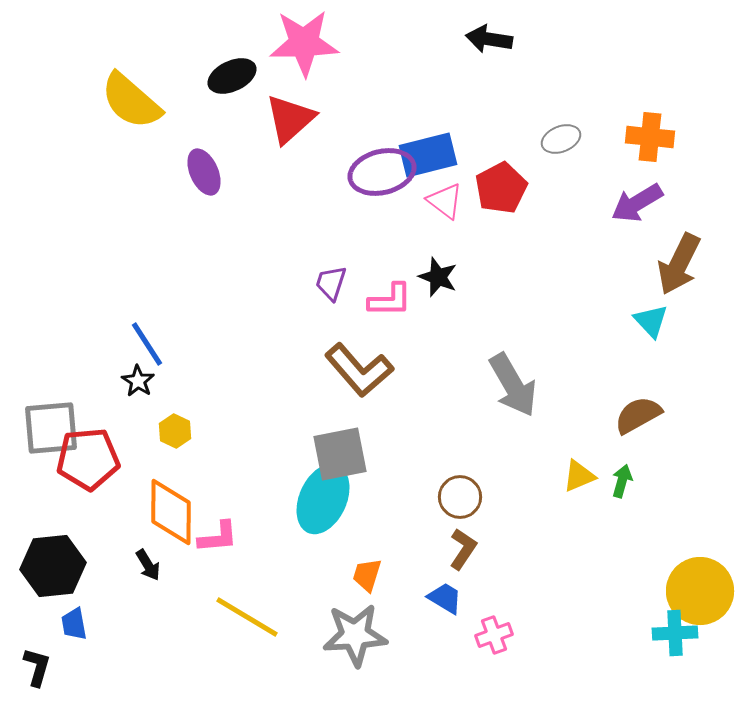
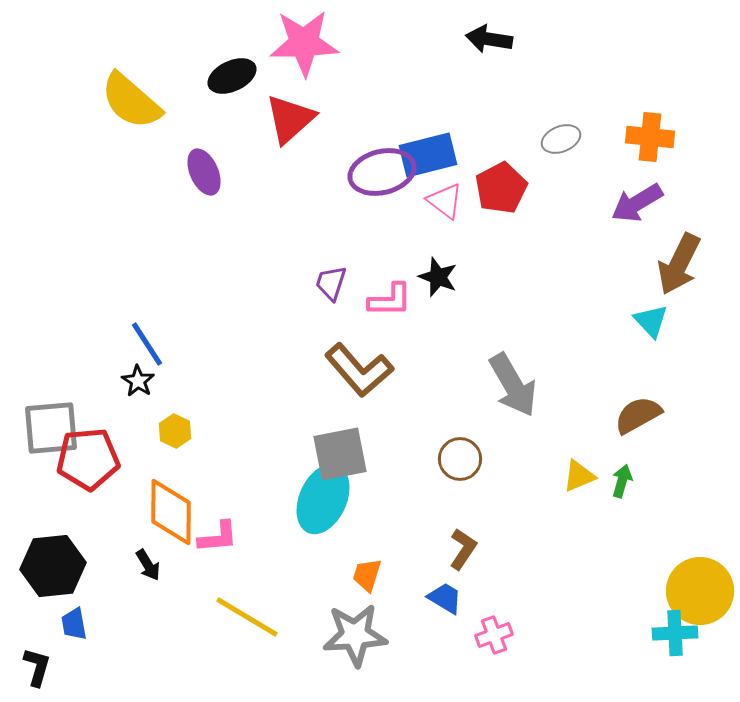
brown circle at (460, 497): moved 38 px up
